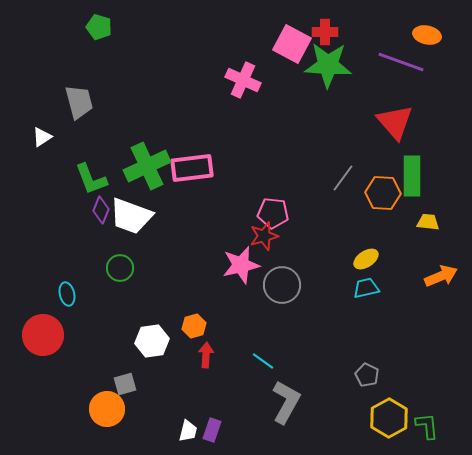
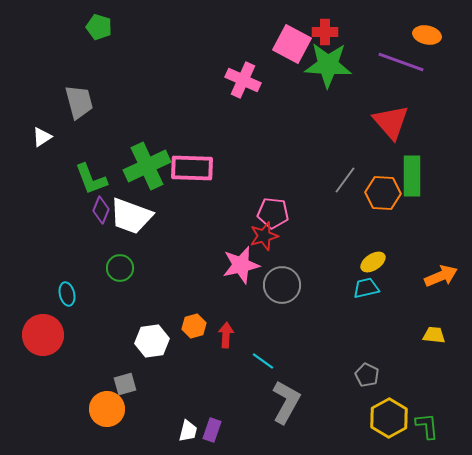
red triangle at (395, 122): moved 4 px left
pink rectangle at (192, 168): rotated 9 degrees clockwise
gray line at (343, 178): moved 2 px right, 2 px down
yellow trapezoid at (428, 222): moved 6 px right, 113 px down
yellow ellipse at (366, 259): moved 7 px right, 3 px down
red arrow at (206, 355): moved 20 px right, 20 px up
